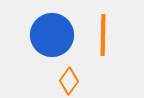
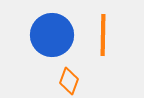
orange diamond: rotated 16 degrees counterclockwise
